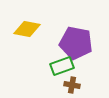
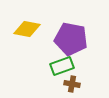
purple pentagon: moved 5 px left, 4 px up
brown cross: moved 1 px up
